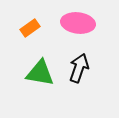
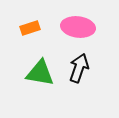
pink ellipse: moved 4 px down
orange rectangle: rotated 18 degrees clockwise
